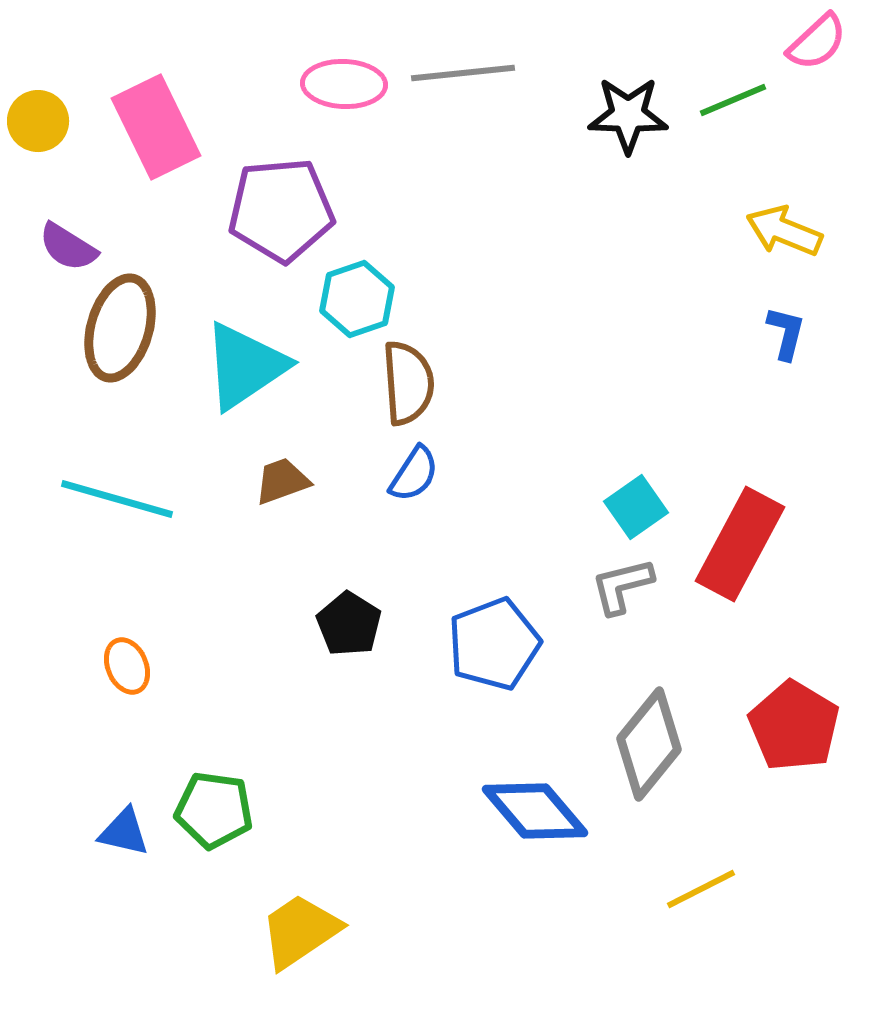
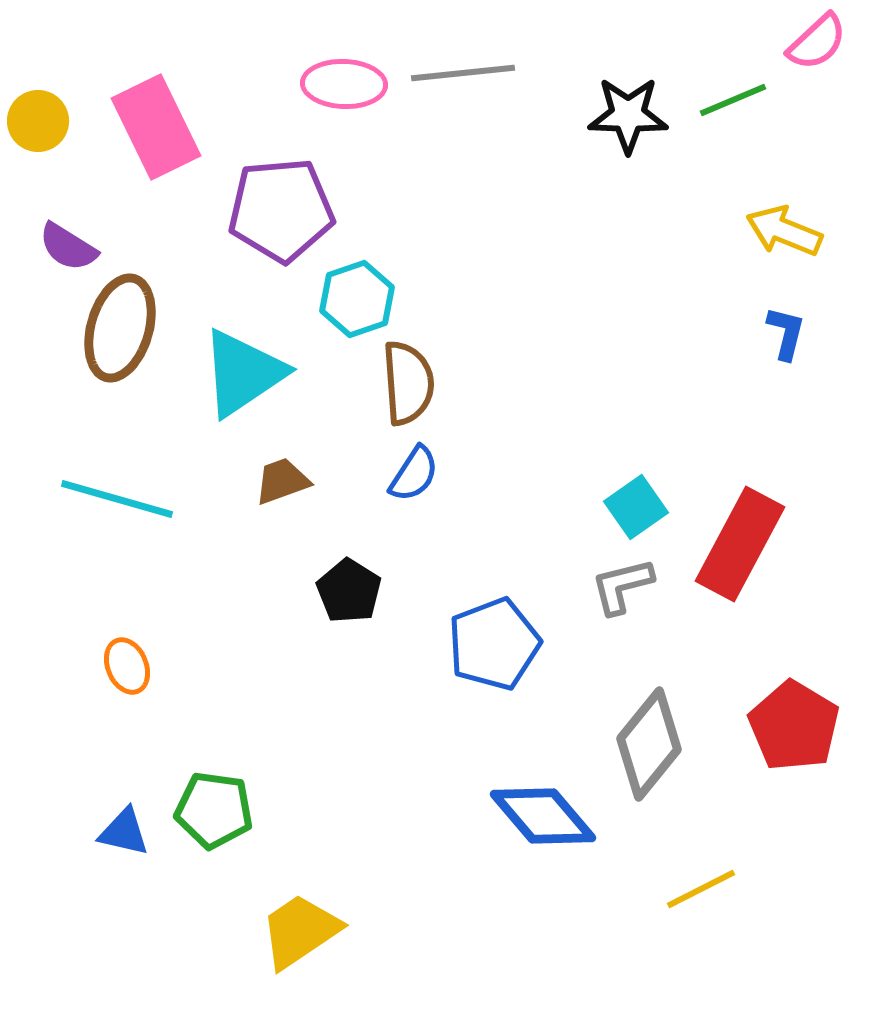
cyan triangle: moved 2 px left, 7 px down
black pentagon: moved 33 px up
blue diamond: moved 8 px right, 5 px down
